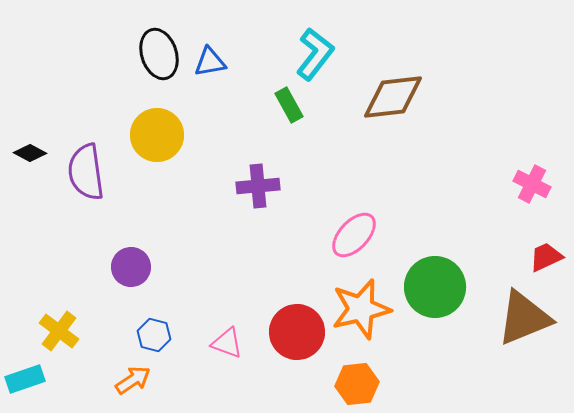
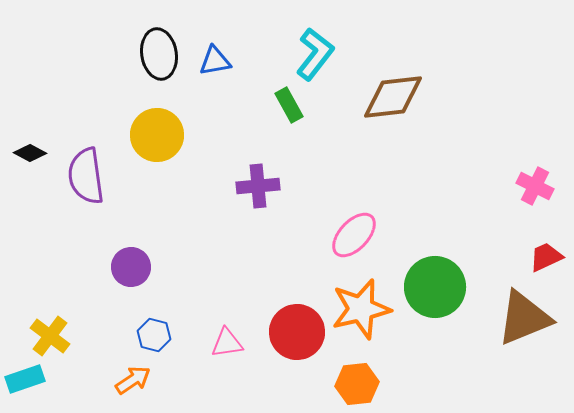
black ellipse: rotated 9 degrees clockwise
blue triangle: moved 5 px right, 1 px up
purple semicircle: moved 4 px down
pink cross: moved 3 px right, 2 px down
yellow cross: moved 9 px left, 5 px down
pink triangle: rotated 28 degrees counterclockwise
